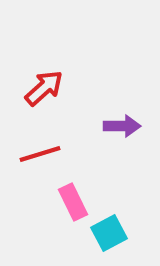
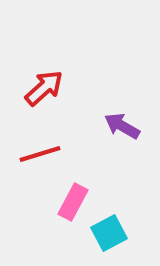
purple arrow: rotated 150 degrees counterclockwise
pink rectangle: rotated 54 degrees clockwise
